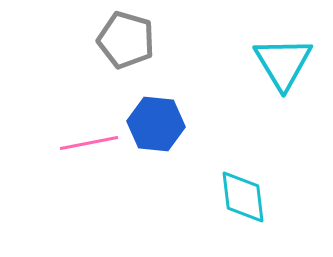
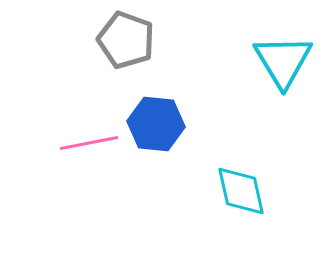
gray pentagon: rotated 4 degrees clockwise
cyan triangle: moved 2 px up
cyan diamond: moved 2 px left, 6 px up; rotated 6 degrees counterclockwise
